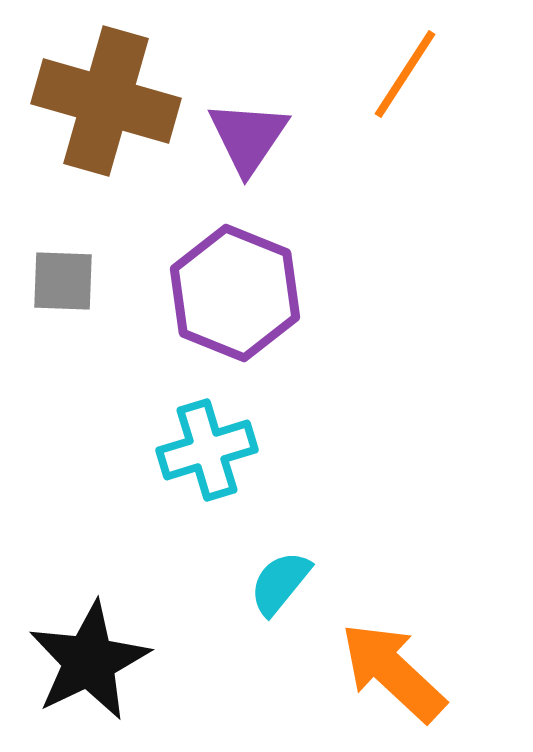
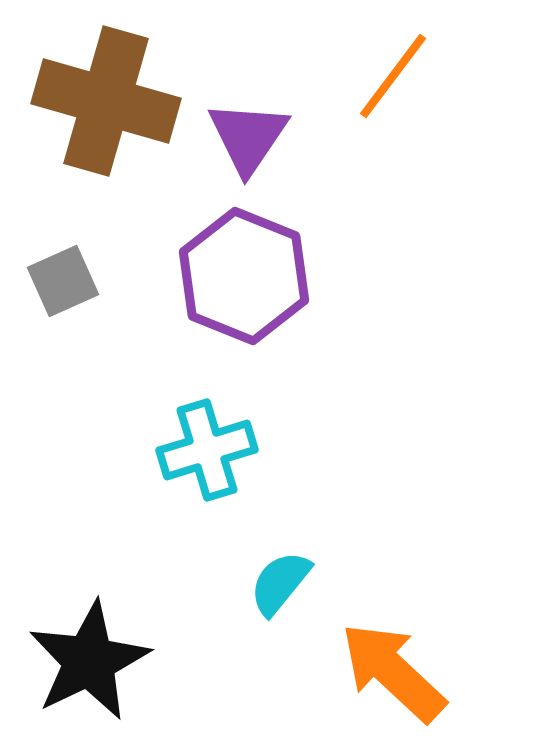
orange line: moved 12 px left, 2 px down; rotated 4 degrees clockwise
gray square: rotated 26 degrees counterclockwise
purple hexagon: moved 9 px right, 17 px up
